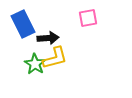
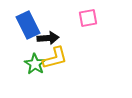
blue rectangle: moved 5 px right, 1 px down
